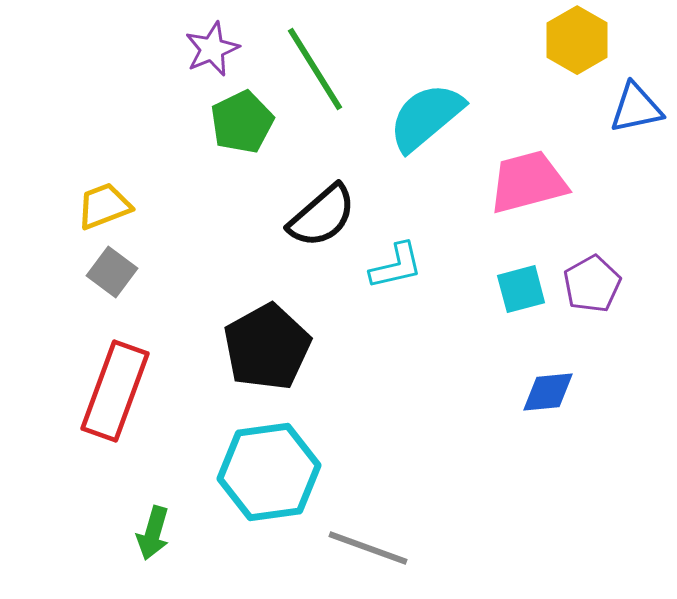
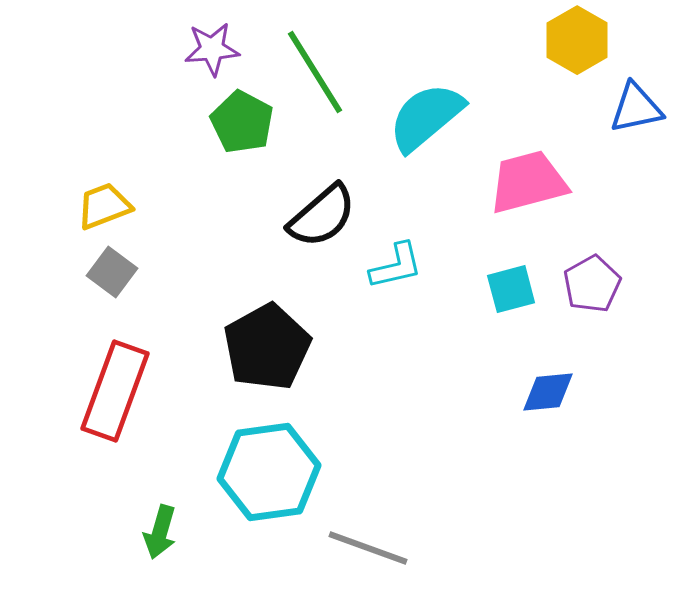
purple star: rotated 18 degrees clockwise
green line: moved 3 px down
green pentagon: rotated 18 degrees counterclockwise
cyan square: moved 10 px left
green arrow: moved 7 px right, 1 px up
